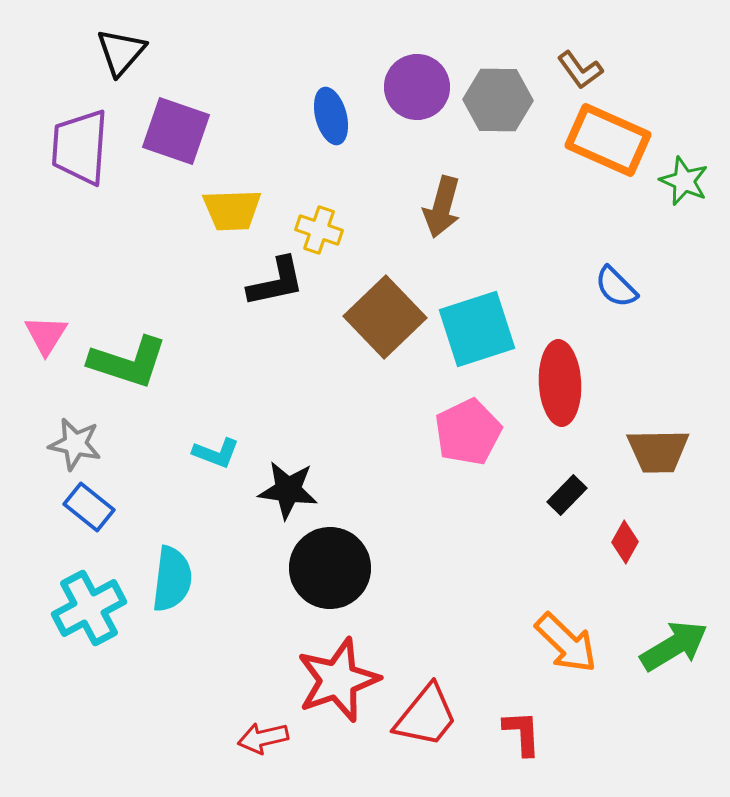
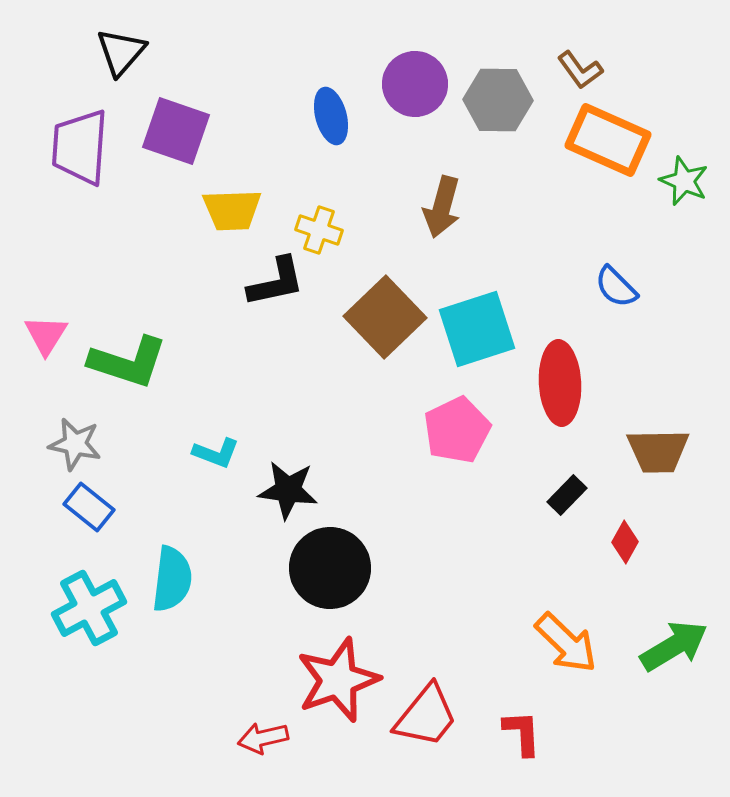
purple circle: moved 2 px left, 3 px up
pink pentagon: moved 11 px left, 2 px up
